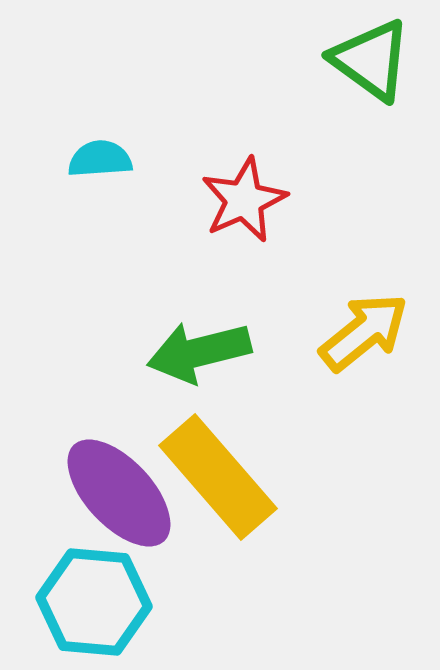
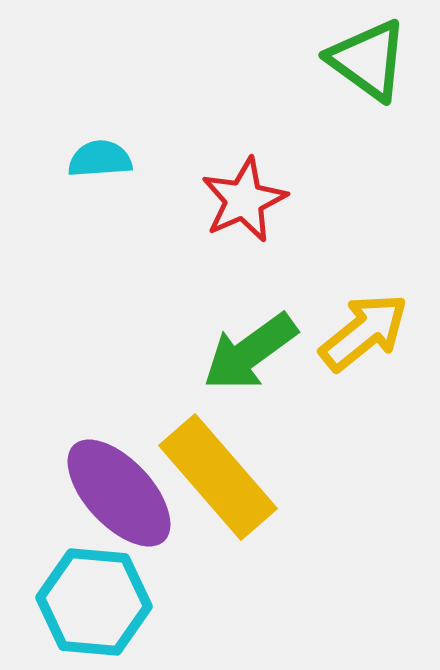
green triangle: moved 3 px left
green arrow: moved 51 px right; rotated 22 degrees counterclockwise
